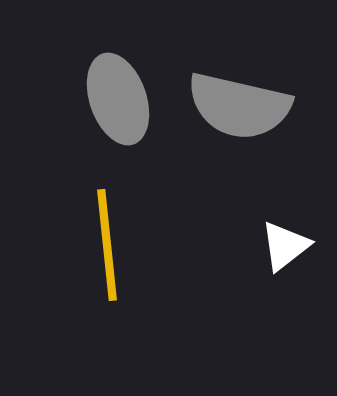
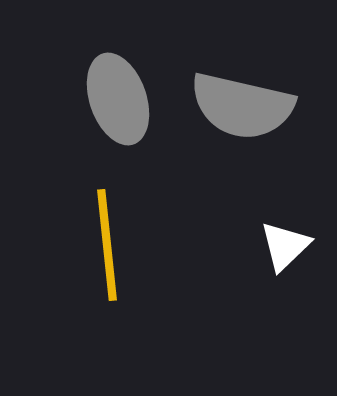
gray semicircle: moved 3 px right
white triangle: rotated 6 degrees counterclockwise
